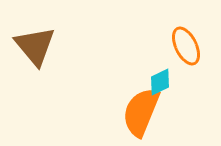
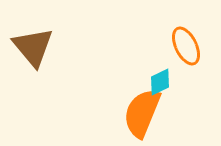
brown triangle: moved 2 px left, 1 px down
orange semicircle: moved 1 px right, 1 px down
